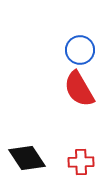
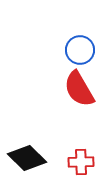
black diamond: rotated 12 degrees counterclockwise
